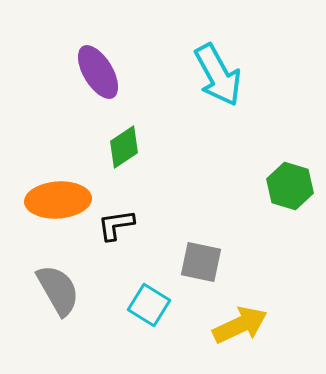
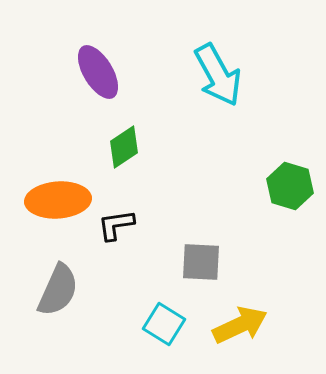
gray square: rotated 9 degrees counterclockwise
gray semicircle: rotated 54 degrees clockwise
cyan square: moved 15 px right, 19 px down
